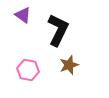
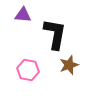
purple triangle: rotated 30 degrees counterclockwise
black L-shape: moved 3 px left, 4 px down; rotated 16 degrees counterclockwise
